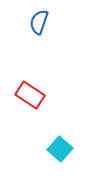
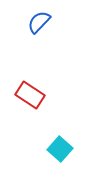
blue semicircle: rotated 25 degrees clockwise
